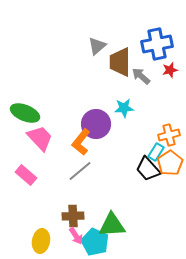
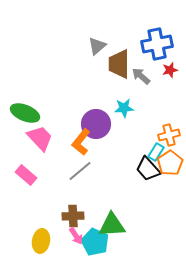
brown trapezoid: moved 1 px left, 2 px down
